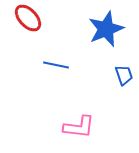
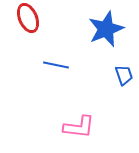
red ellipse: rotated 20 degrees clockwise
